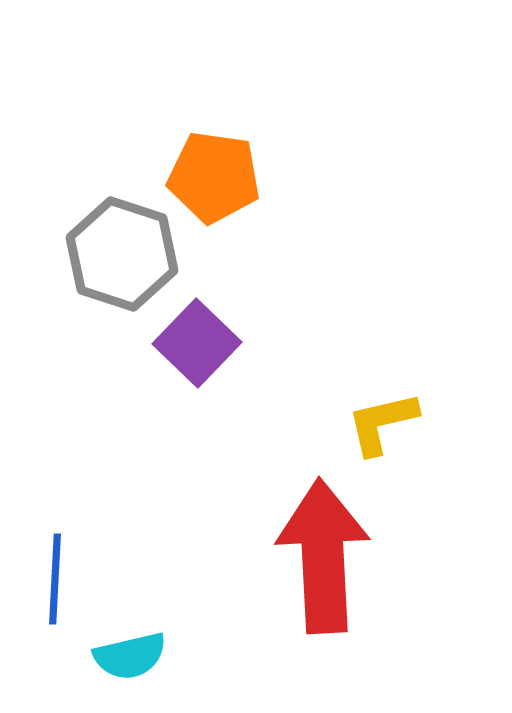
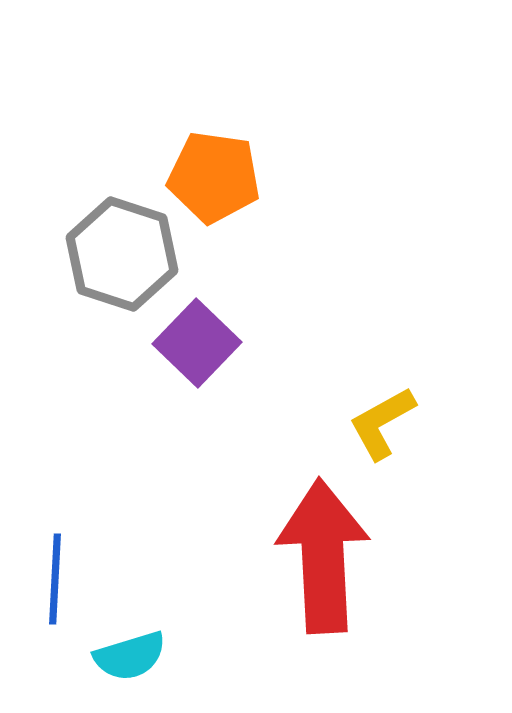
yellow L-shape: rotated 16 degrees counterclockwise
cyan semicircle: rotated 4 degrees counterclockwise
